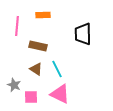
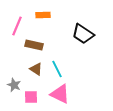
pink line: rotated 18 degrees clockwise
black trapezoid: rotated 55 degrees counterclockwise
brown rectangle: moved 4 px left, 1 px up
